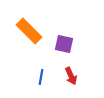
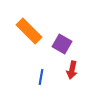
purple square: moved 2 px left; rotated 18 degrees clockwise
red arrow: moved 1 px right, 6 px up; rotated 36 degrees clockwise
